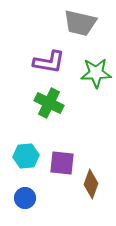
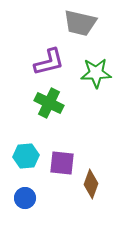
purple L-shape: rotated 24 degrees counterclockwise
